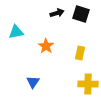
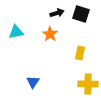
orange star: moved 4 px right, 12 px up
